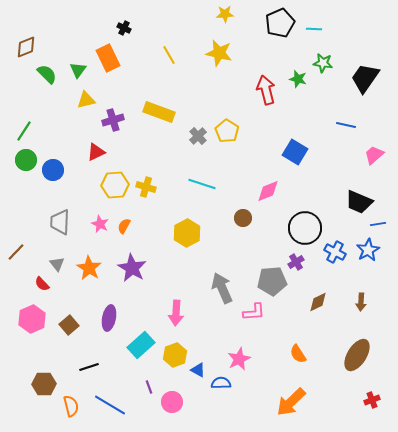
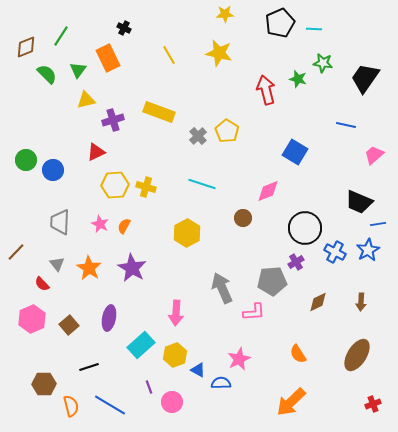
green line at (24, 131): moved 37 px right, 95 px up
red cross at (372, 400): moved 1 px right, 4 px down
